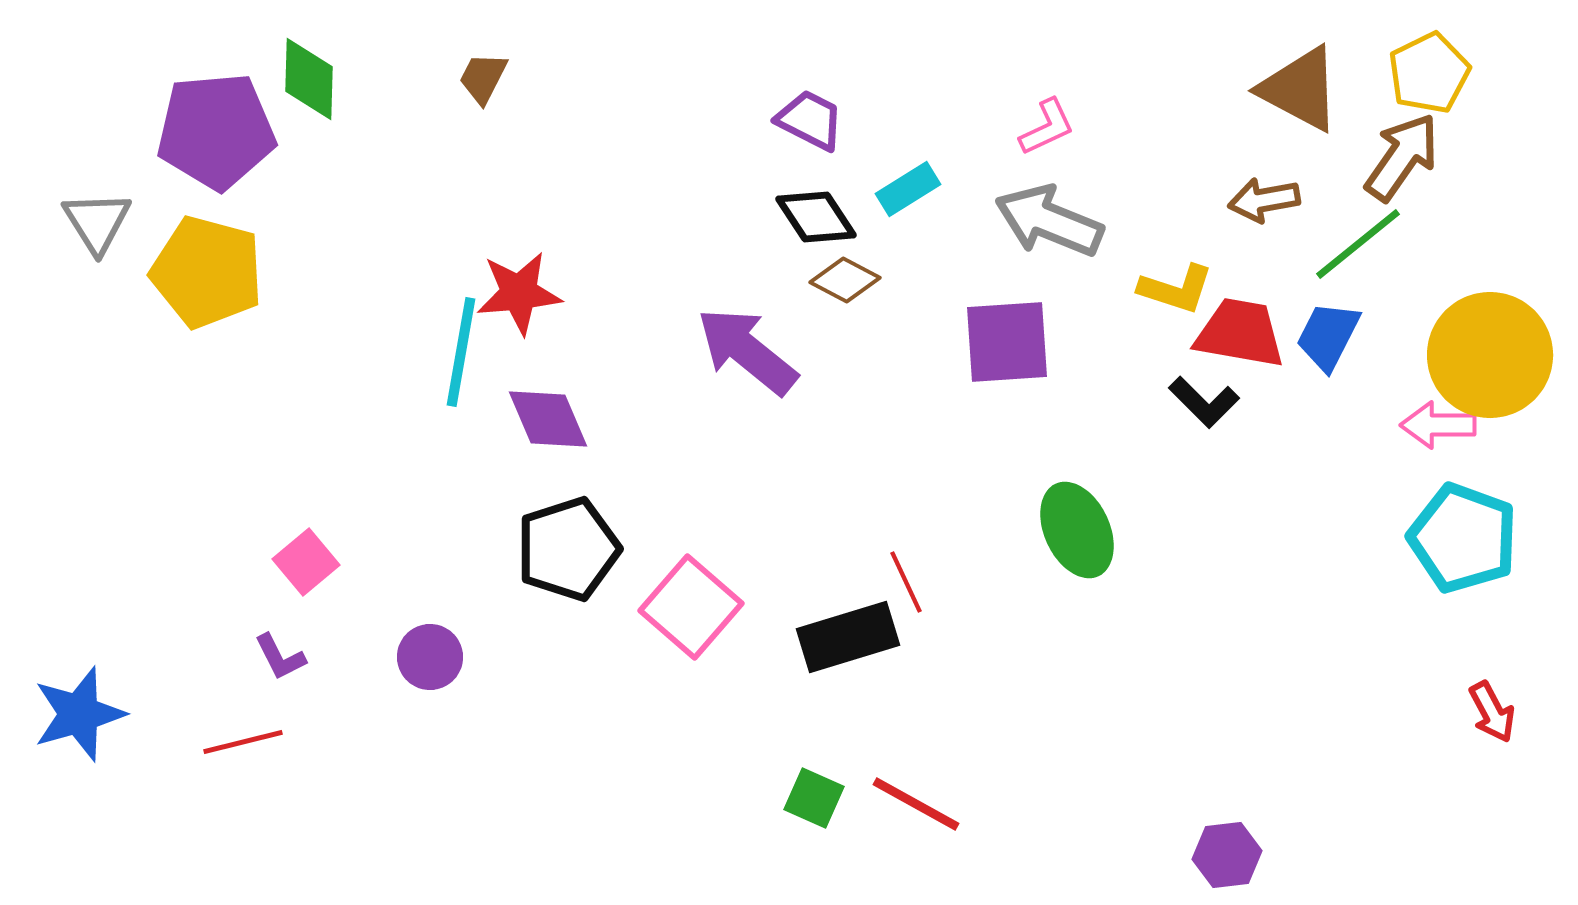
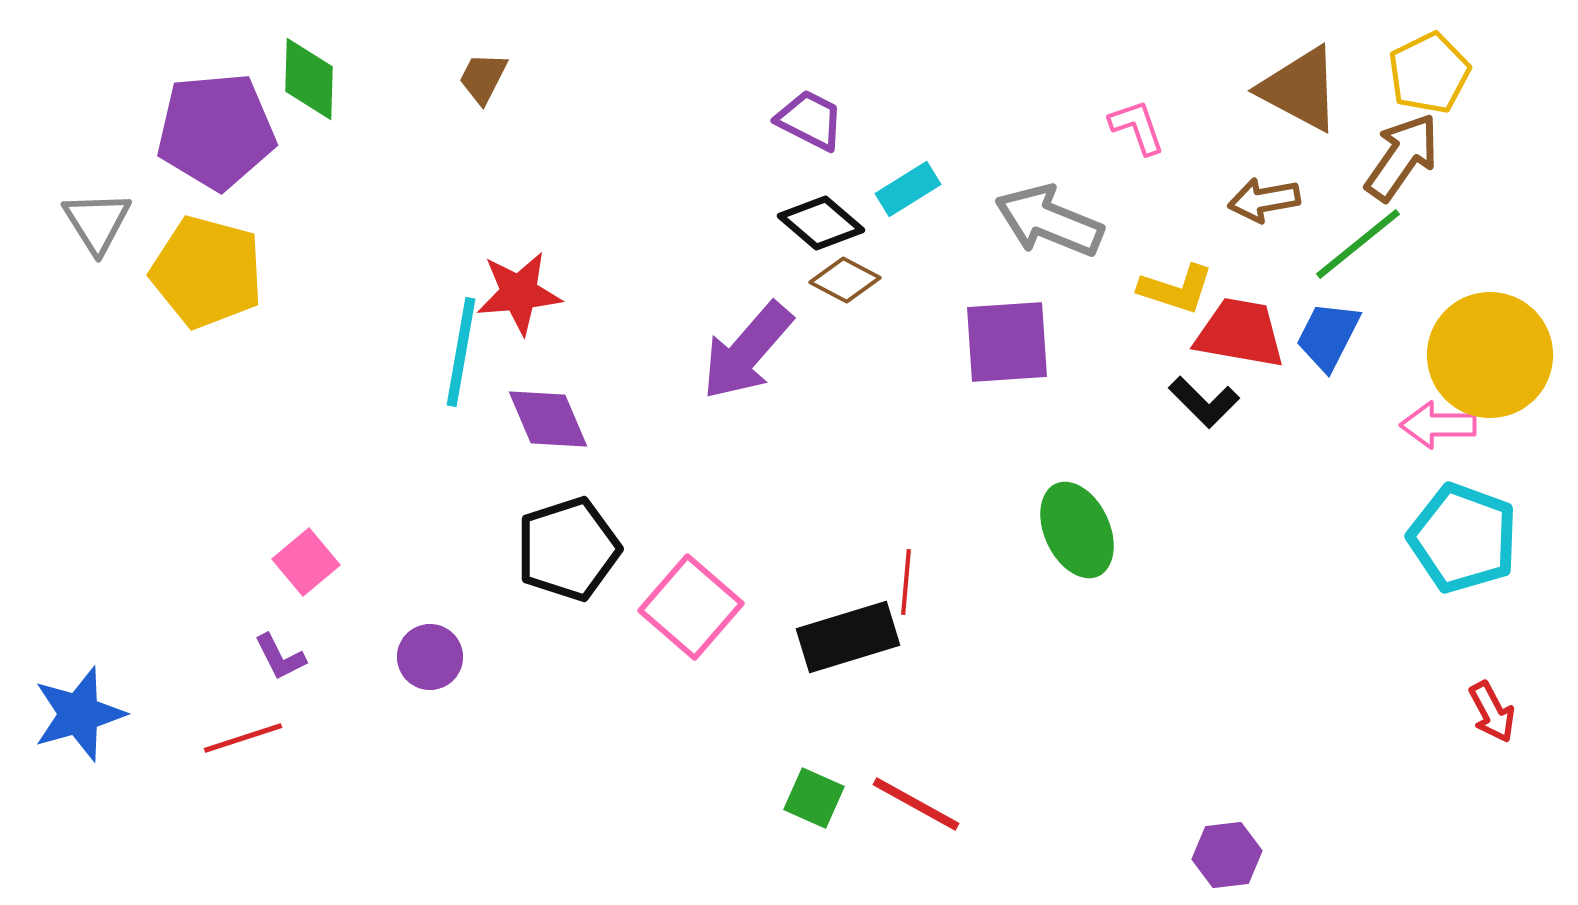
pink L-shape at (1047, 127): moved 90 px right; rotated 84 degrees counterclockwise
black diamond at (816, 217): moved 5 px right, 6 px down; rotated 16 degrees counterclockwise
purple arrow at (747, 351): rotated 88 degrees counterclockwise
red line at (906, 582): rotated 30 degrees clockwise
red line at (243, 742): moved 4 px up; rotated 4 degrees counterclockwise
